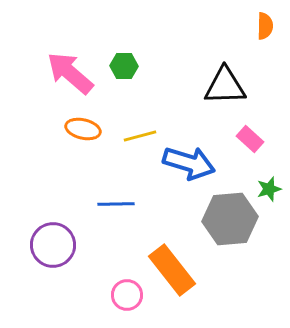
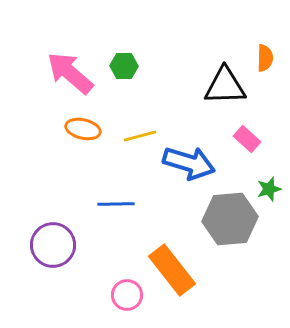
orange semicircle: moved 32 px down
pink rectangle: moved 3 px left
